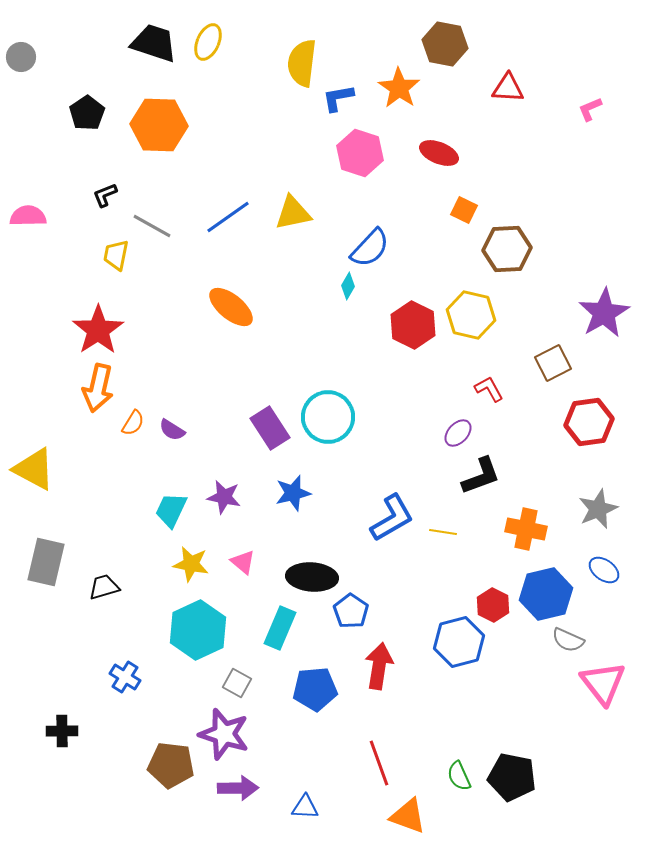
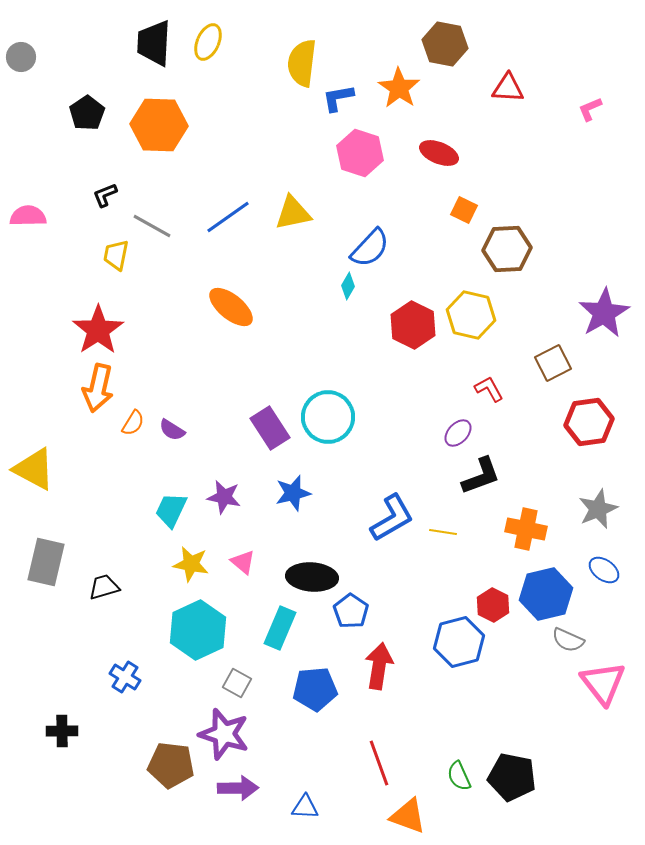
black trapezoid at (154, 43): rotated 105 degrees counterclockwise
